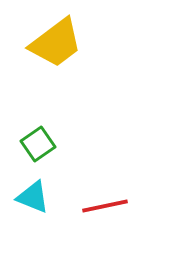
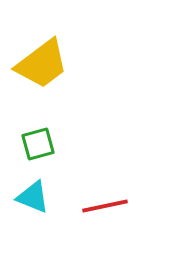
yellow trapezoid: moved 14 px left, 21 px down
green square: rotated 20 degrees clockwise
